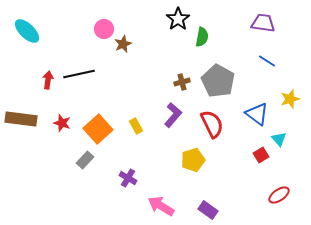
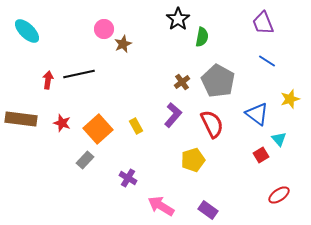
purple trapezoid: rotated 120 degrees counterclockwise
brown cross: rotated 21 degrees counterclockwise
